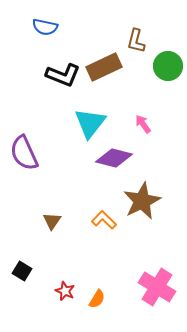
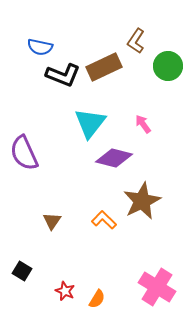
blue semicircle: moved 5 px left, 20 px down
brown L-shape: rotated 20 degrees clockwise
